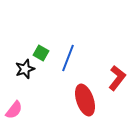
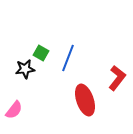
black star: rotated 12 degrees clockwise
